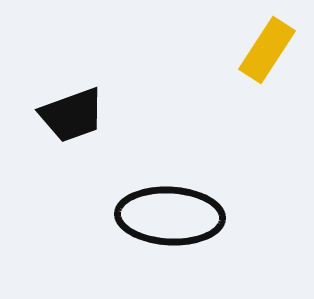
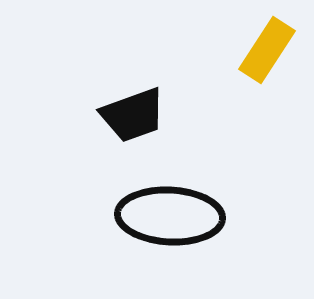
black trapezoid: moved 61 px right
